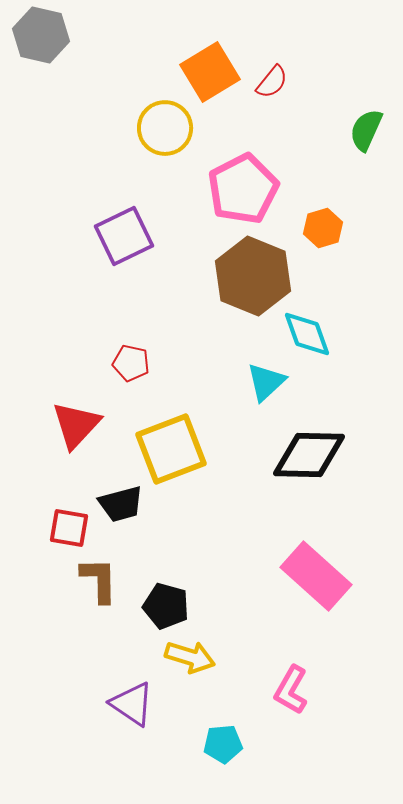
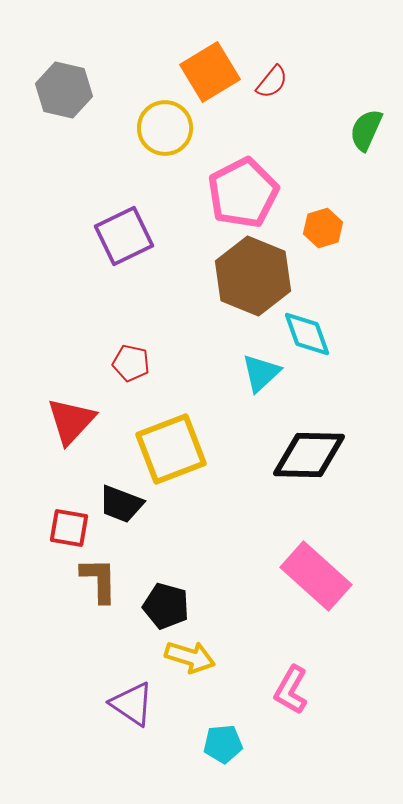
gray hexagon: moved 23 px right, 55 px down
pink pentagon: moved 4 px down
cyan triangle: moved 5 px left, 9 px up
red triangle: moved 5 px left, 4 px up
black trapezoid: rotated 36 degrees clockwise
